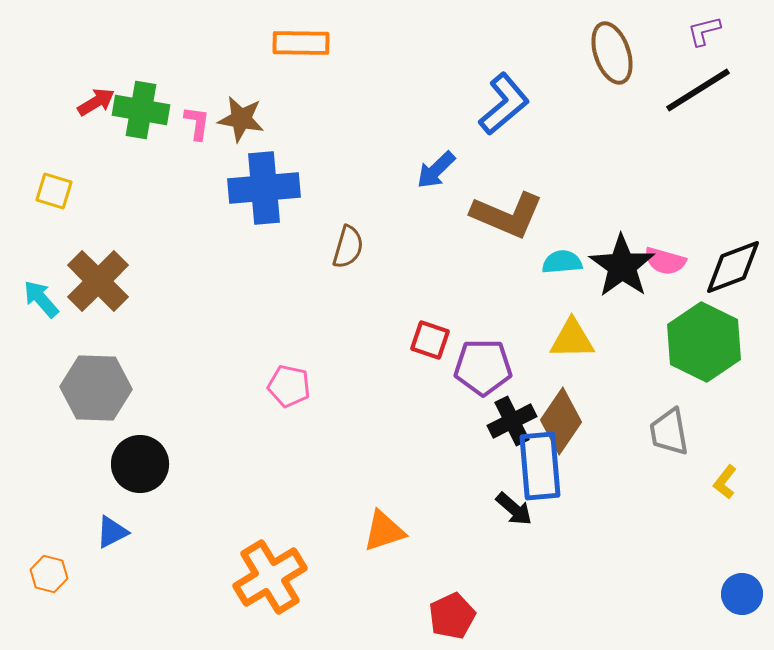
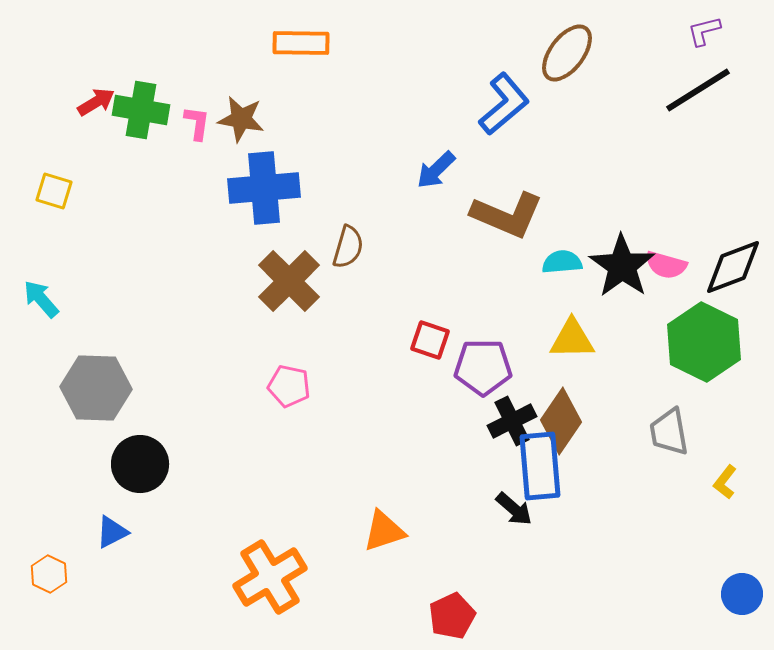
brown ellipse: moved 45 px left; rotated 56 degrees clockwise
pink semicircle: moved 1 px right, 4 px down
brown cross: moved 191 px right
orange hexagon: rotated 12 degrees clockwise
